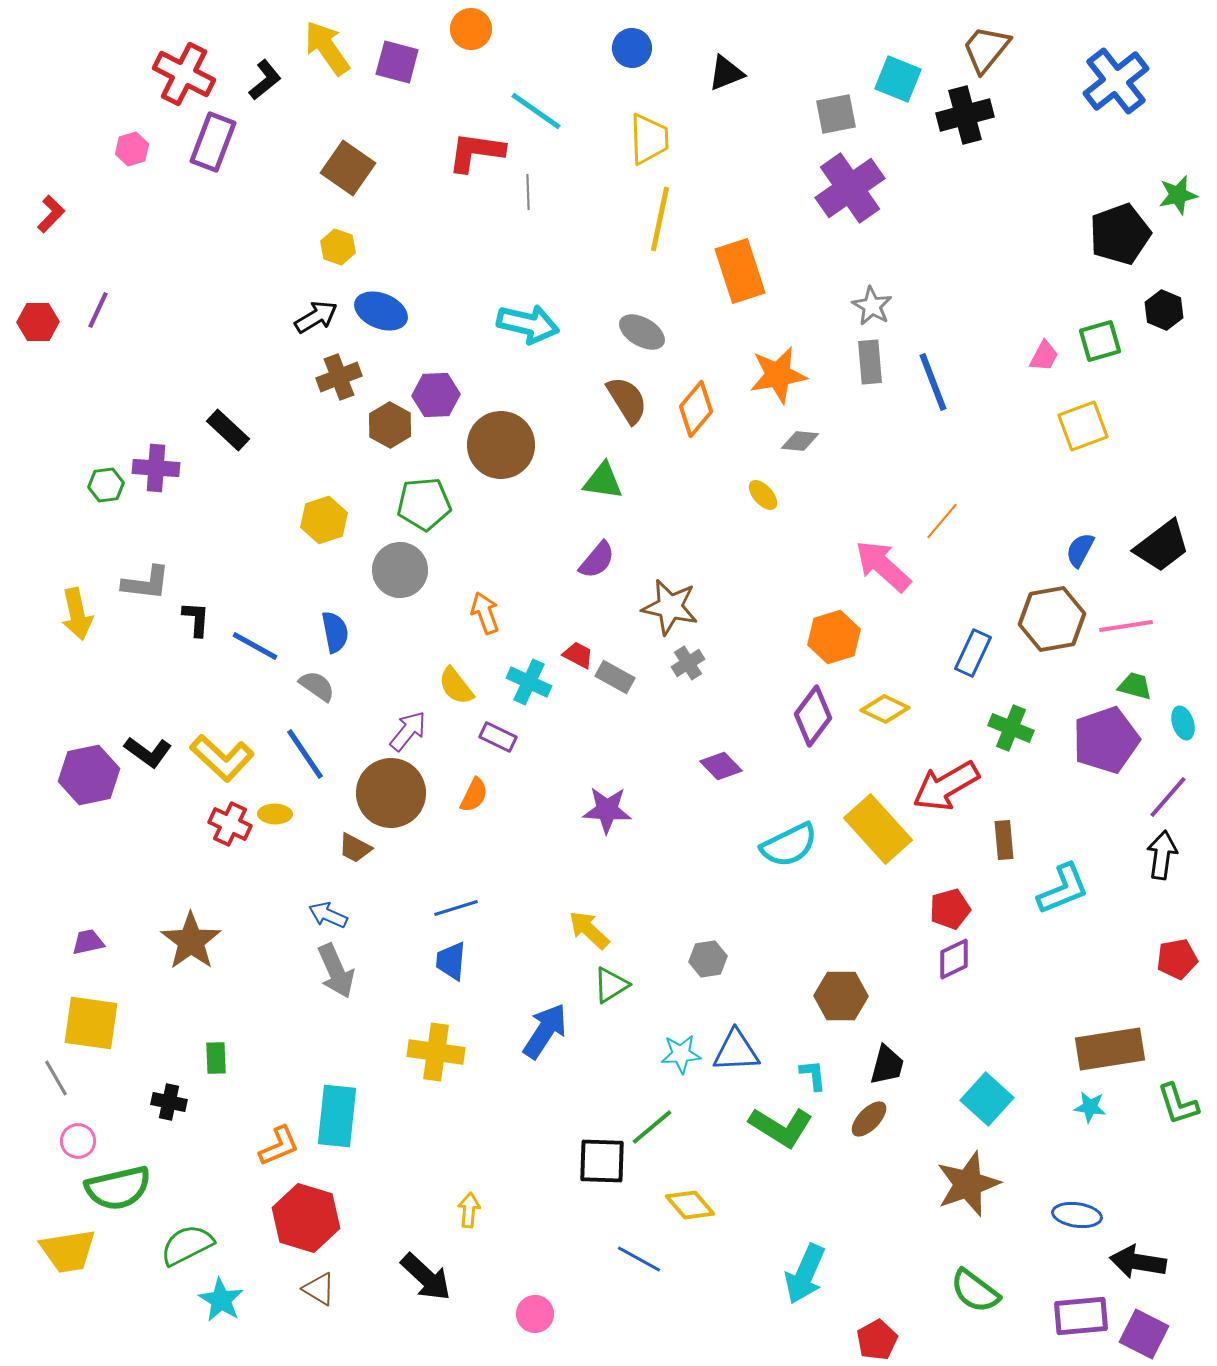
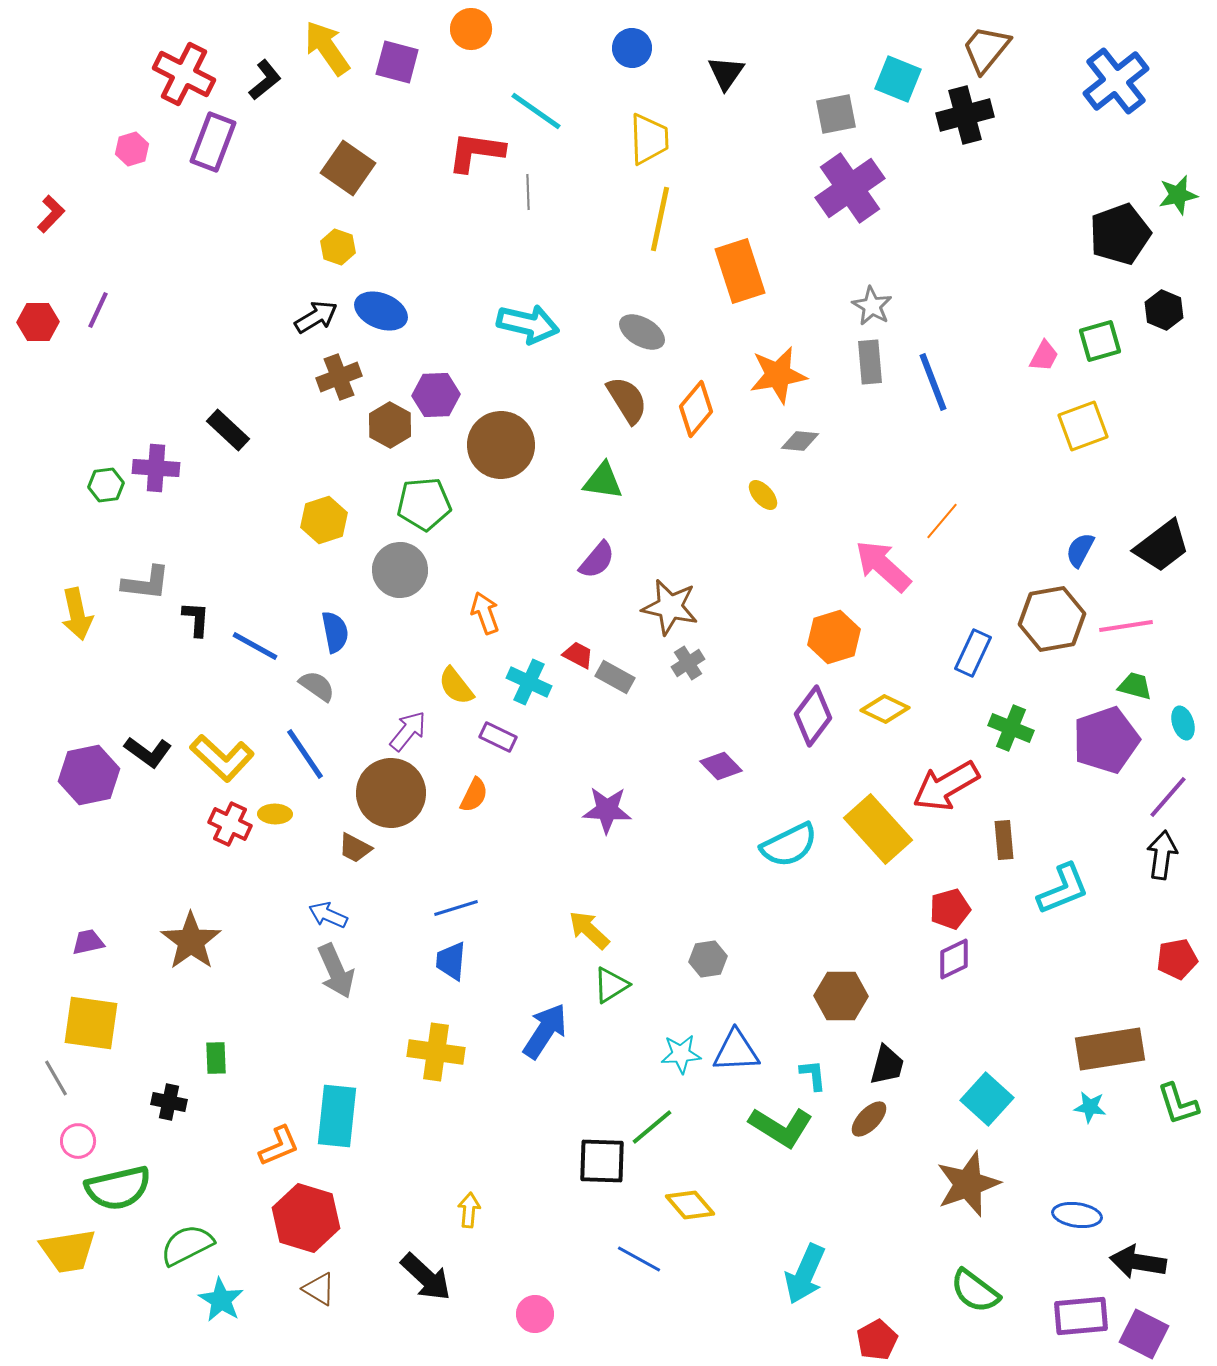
black triangle at (726, 73): rotated 33 degrees counterclockwise
